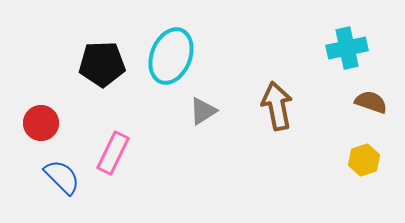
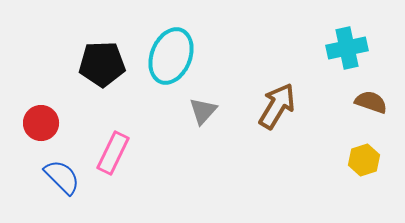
brown arrow: rotated 42 degrees clockwise
gray triangle: rotated 16 degrees counterclockwise
